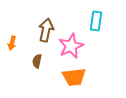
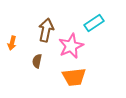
cyan rectangle: moved 2 px left, 2 px down; rotated 48 degrees clockwise
